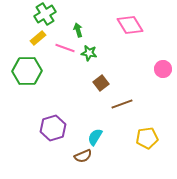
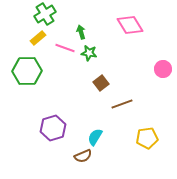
green arrow: moved 3 px right, 2 px down
